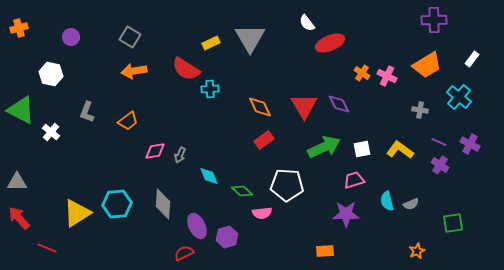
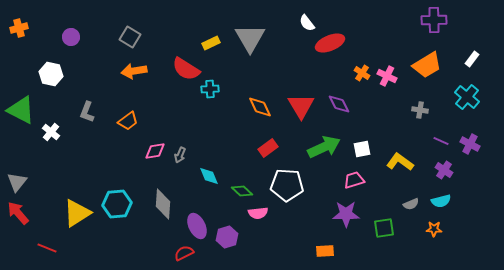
cyan cross at (459, 97): moved 8 px right
red triangle at (304, 106): moved 3 px left
red rectangle at (264, 140): moved 4 px right, 8 px down
purple line at (439, 142): moved 2 px right, 1 px up
yellow L-shape at (400, 150): moved 12 px down
purple cross at (440, 165): moved 4 px right, 5 px down
gray triangle at (17, 182): rotated 50 degrees counterclockwise
cyan semicircle at (387, 201): moved 54 px right; rotated 90 degrees counterclockwise
pink semicircle at (262, 213): moved 4 px left
red arrow at (19, 218): moved 1 px left, 5 px up
green square at (453, 223): moved 69 px left, 5 px down
orange star at (417, 251): moved 17 px right, 22 px up; rotated 28 degrees clockwise
